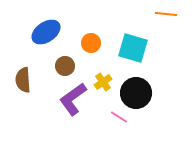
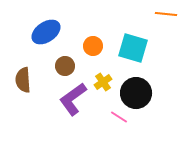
orange circle: moved 2 px right, 3 px down
